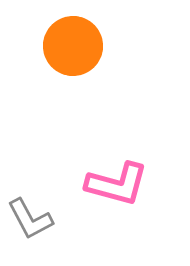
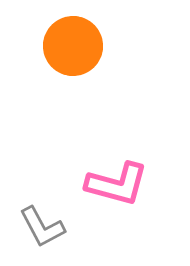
gray L-shape: moved 12 px right, 8 px down
